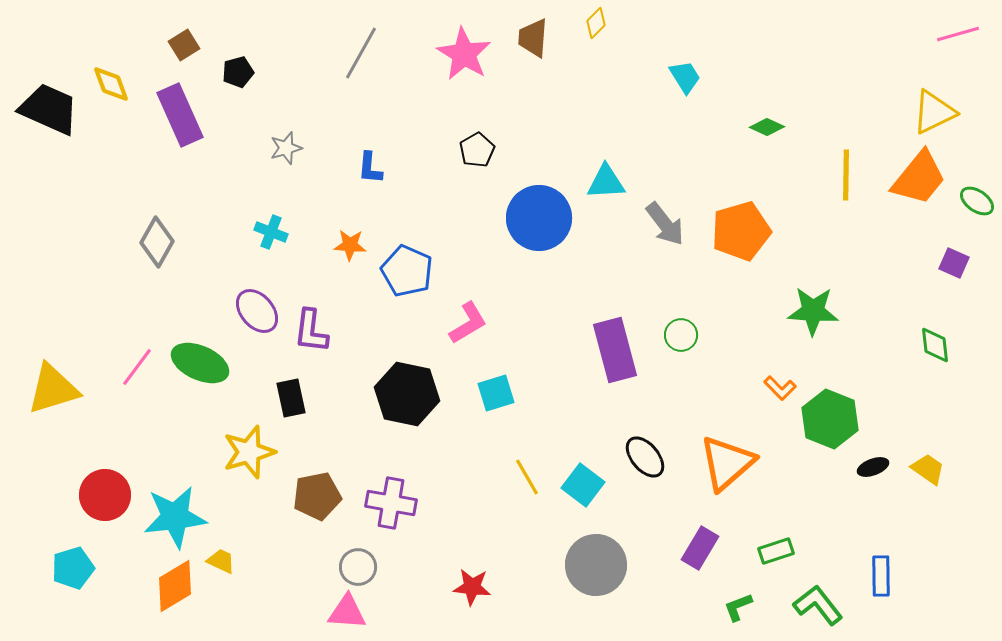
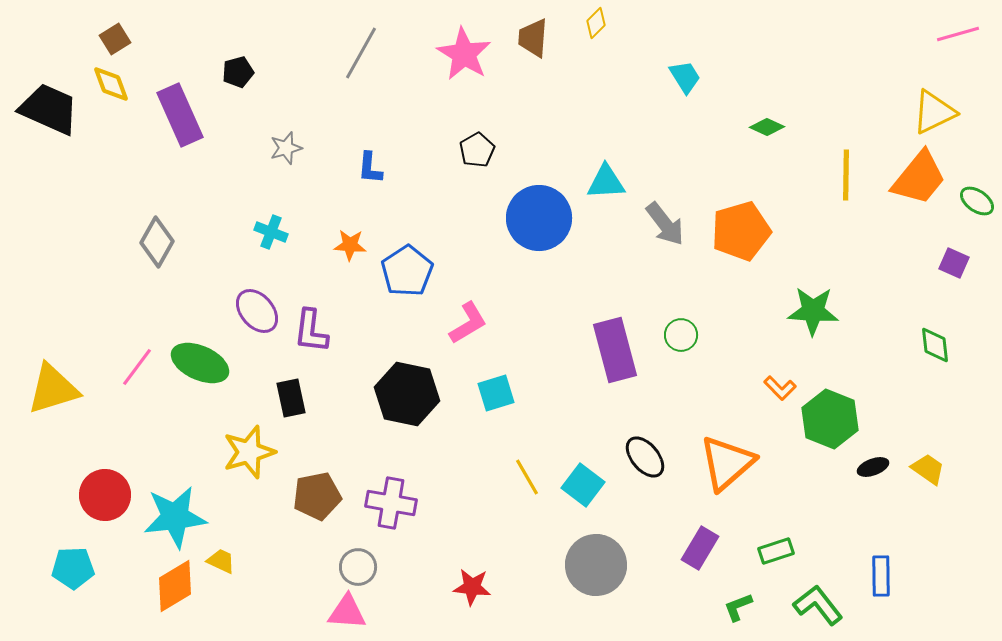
brown square at (184, 45): moved 69 px left, 6 px up
blue pentagon at (407, 271): rotated 15 degrees clockwise
cyan pentagon at (73, 568): rotated 15 degrees clockwise
